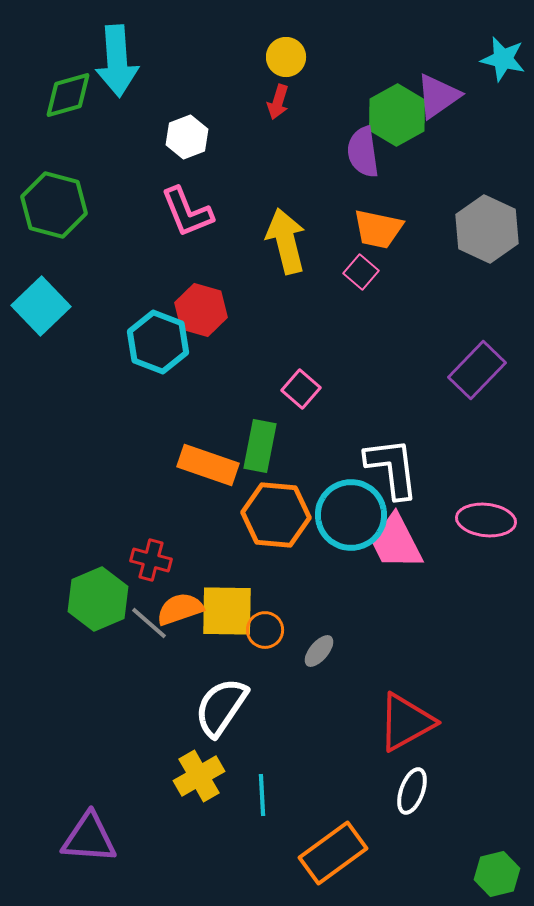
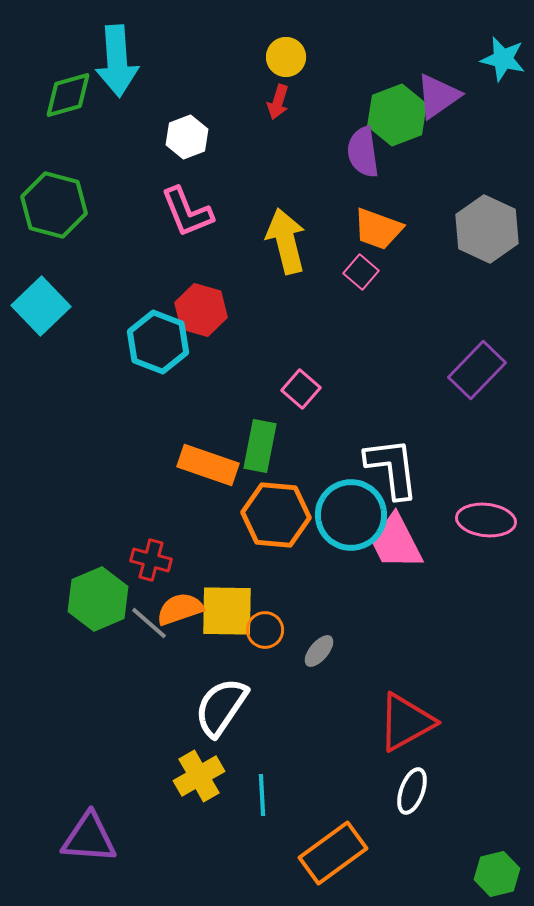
green hexagon at (397, 115): rotated 8 degrees clockwise
orange trapezoid at (378, 229): rotated 8 degrees clockwise
